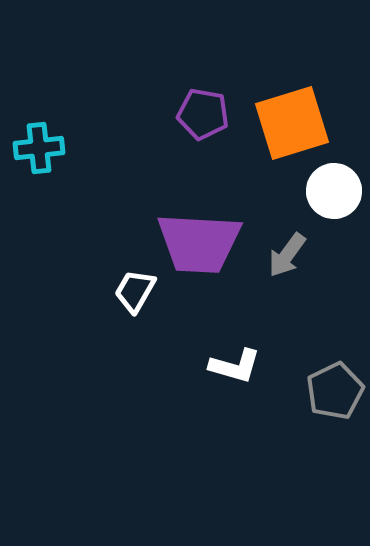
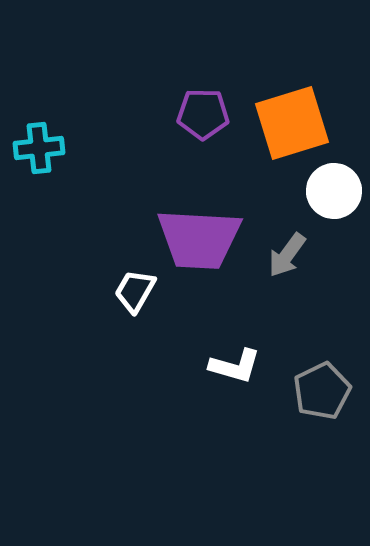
purple pentagon: rotated 9 degrees counterclockwise
purple trapezoid: moved 4 px up
gray pentagon: moved 13 px left
